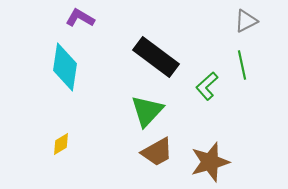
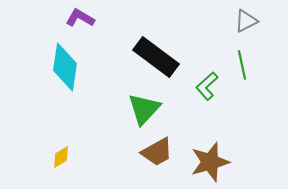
green triangle: moved 3 px left, 2 px up
yellow diamond: moved 13 px down
